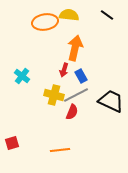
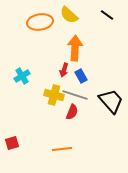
yellow semicircle: rotated 144 degrees counterclockwise
orange ellipse: moved 5 px left
orange arrow: rotated 10 degrees counterclockwise
cyan cross: rotated 21 degrees clockwise
gray line: moved 1 px left; rotated 45 degrees clockwise
black trapezoid: rotated 24 degrees clockwise
orange line: moved 2 px right, 1 px up
